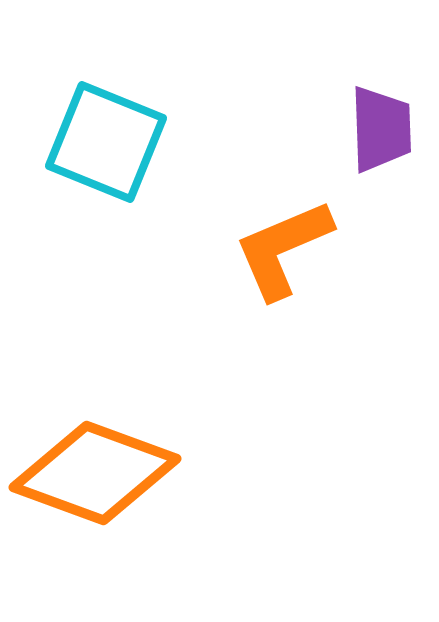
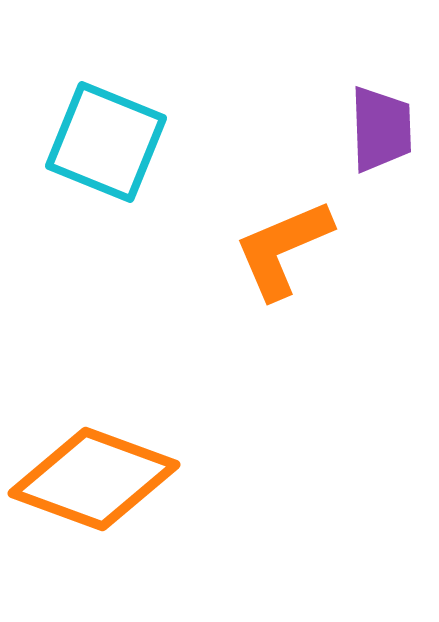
orange diamond: moved 1 px left, 6 px down
